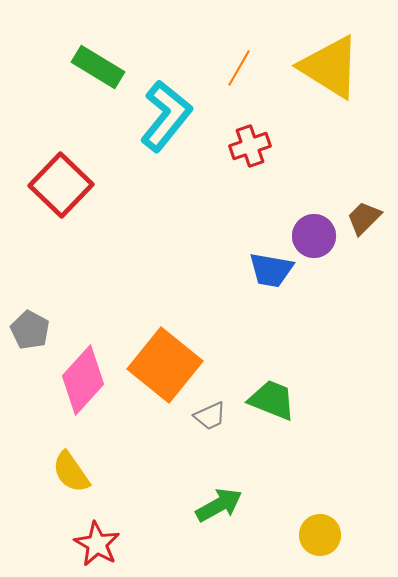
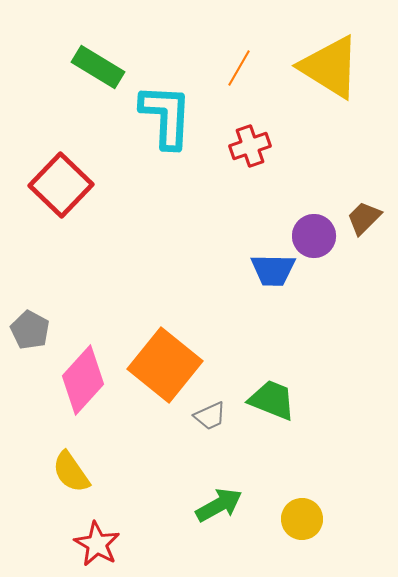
cyan L-shape: rotated 36 degrees counterclockwise
blue trapezoid: moved 2 px right; rotated 9 degrees counterclockwise
yellow circle: moved 18 px left, 16 px up
